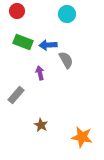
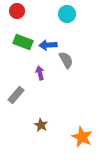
orange star: rotated 15 degrees clockwise
